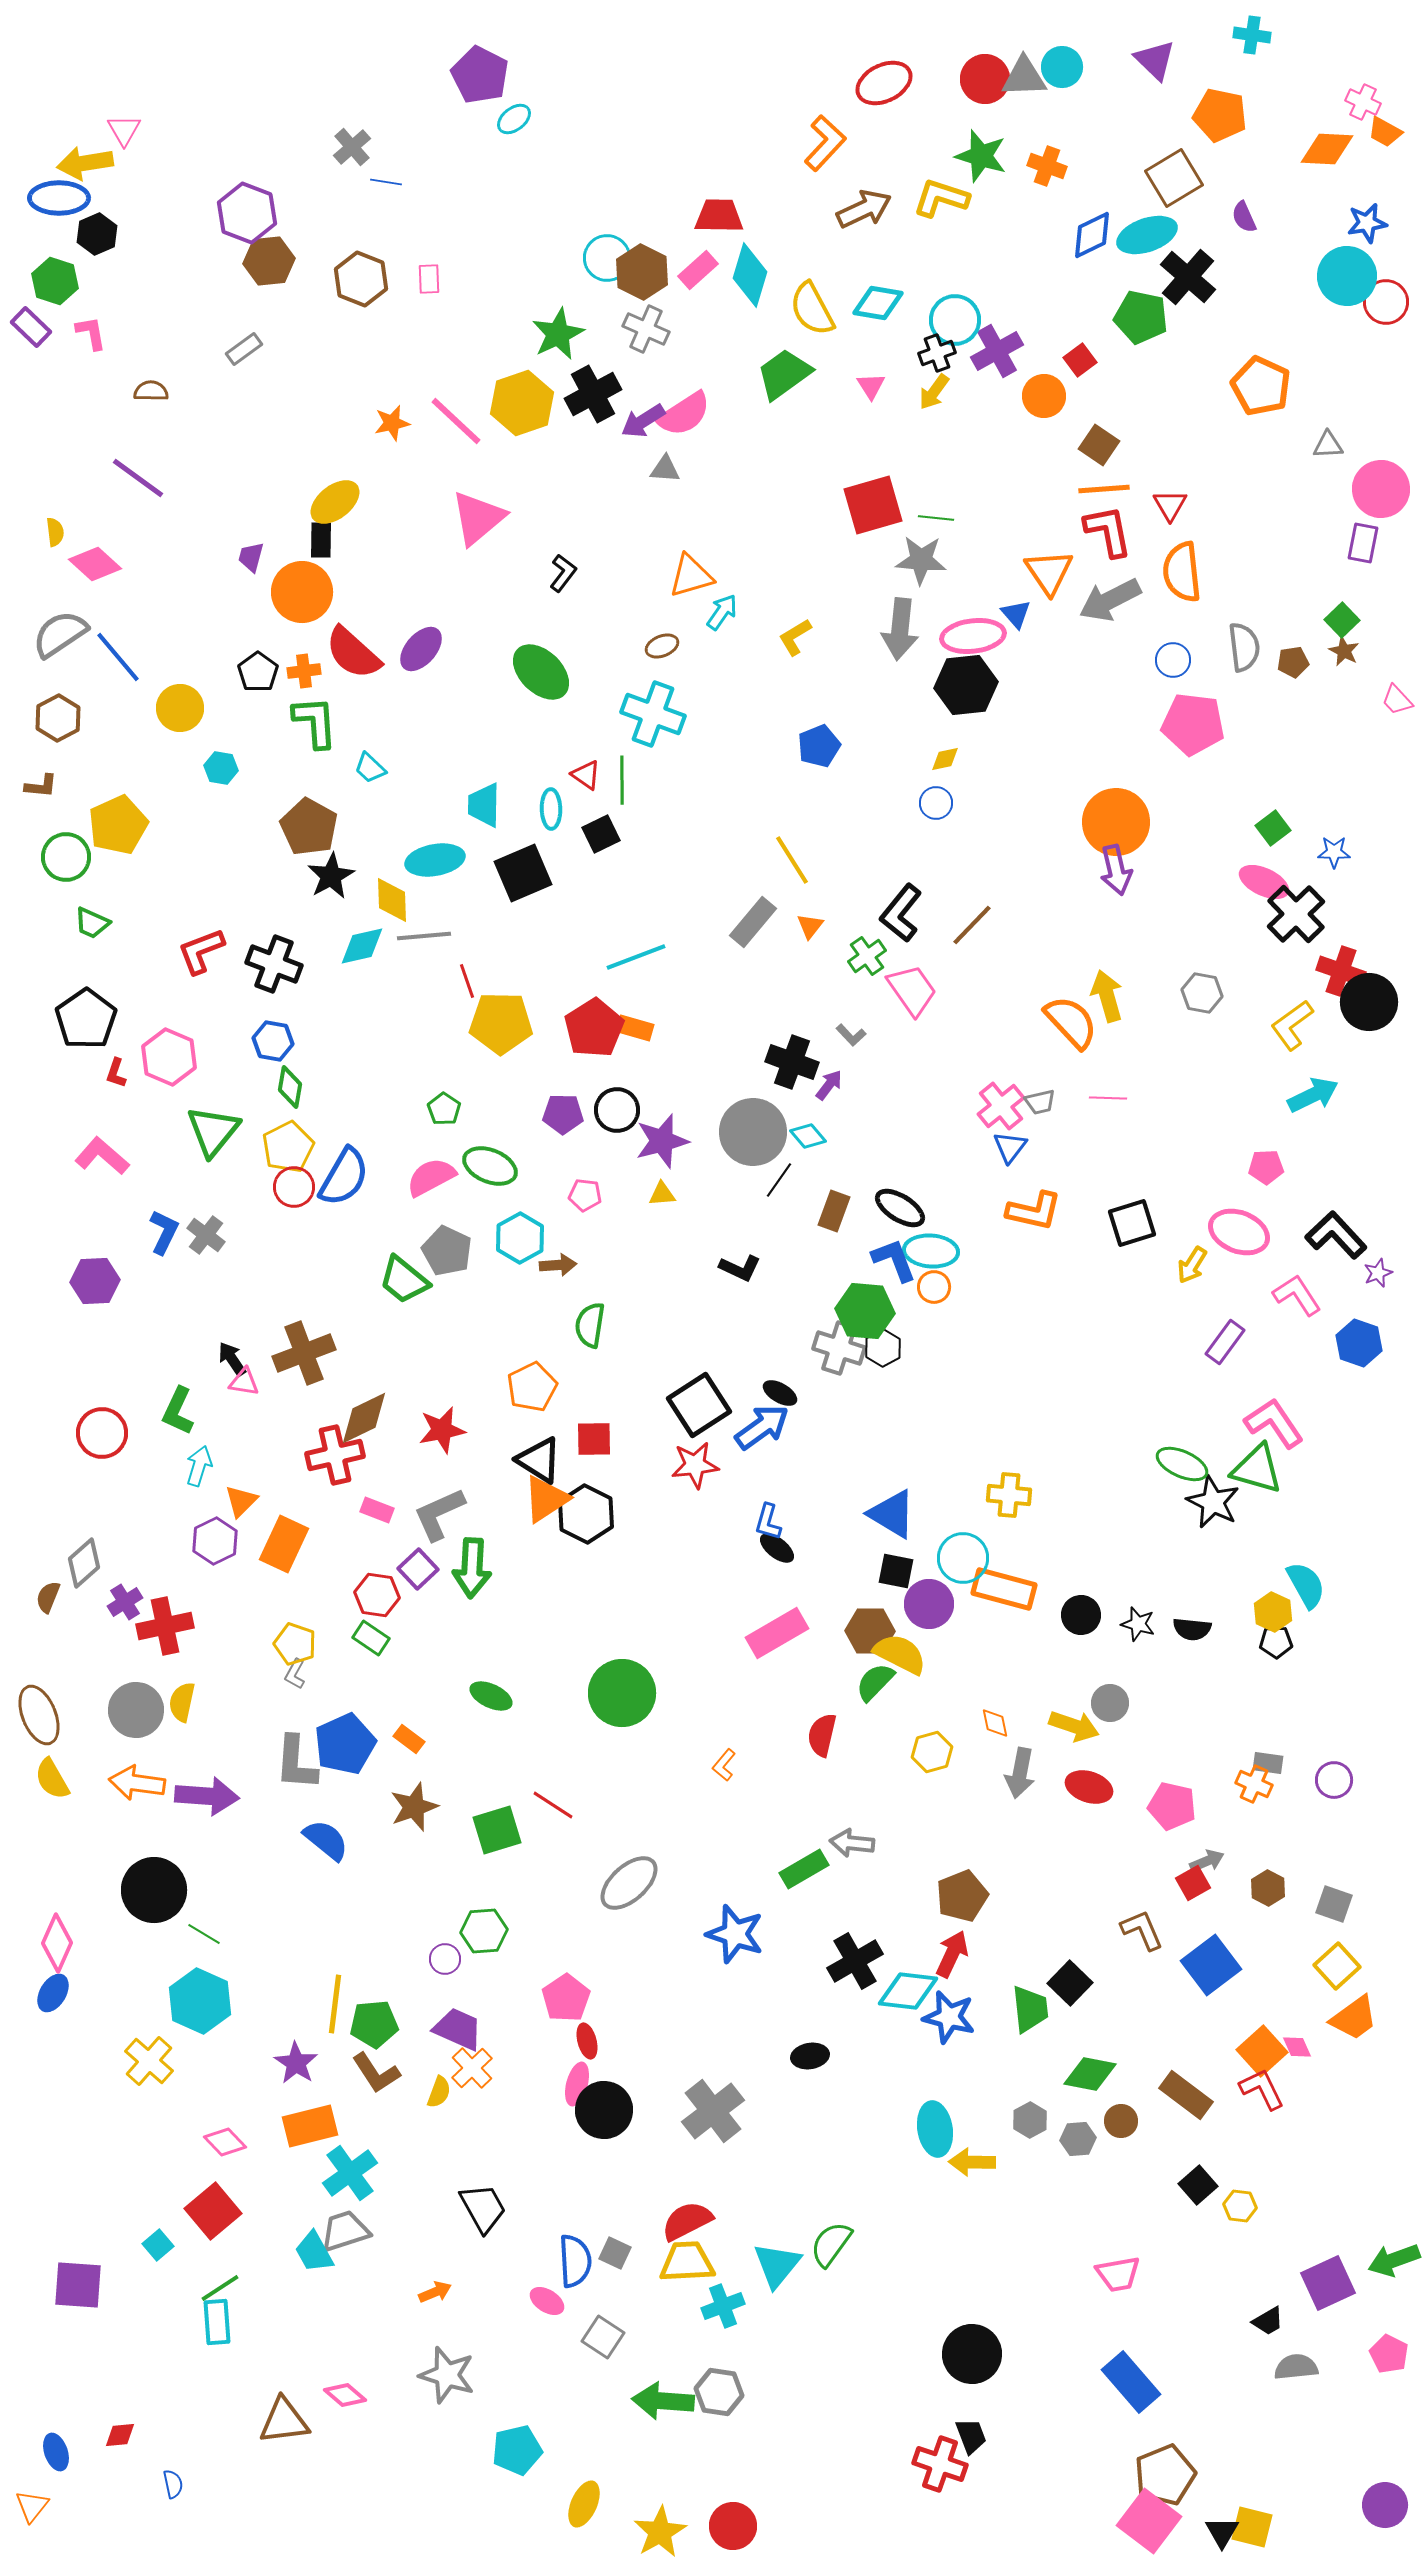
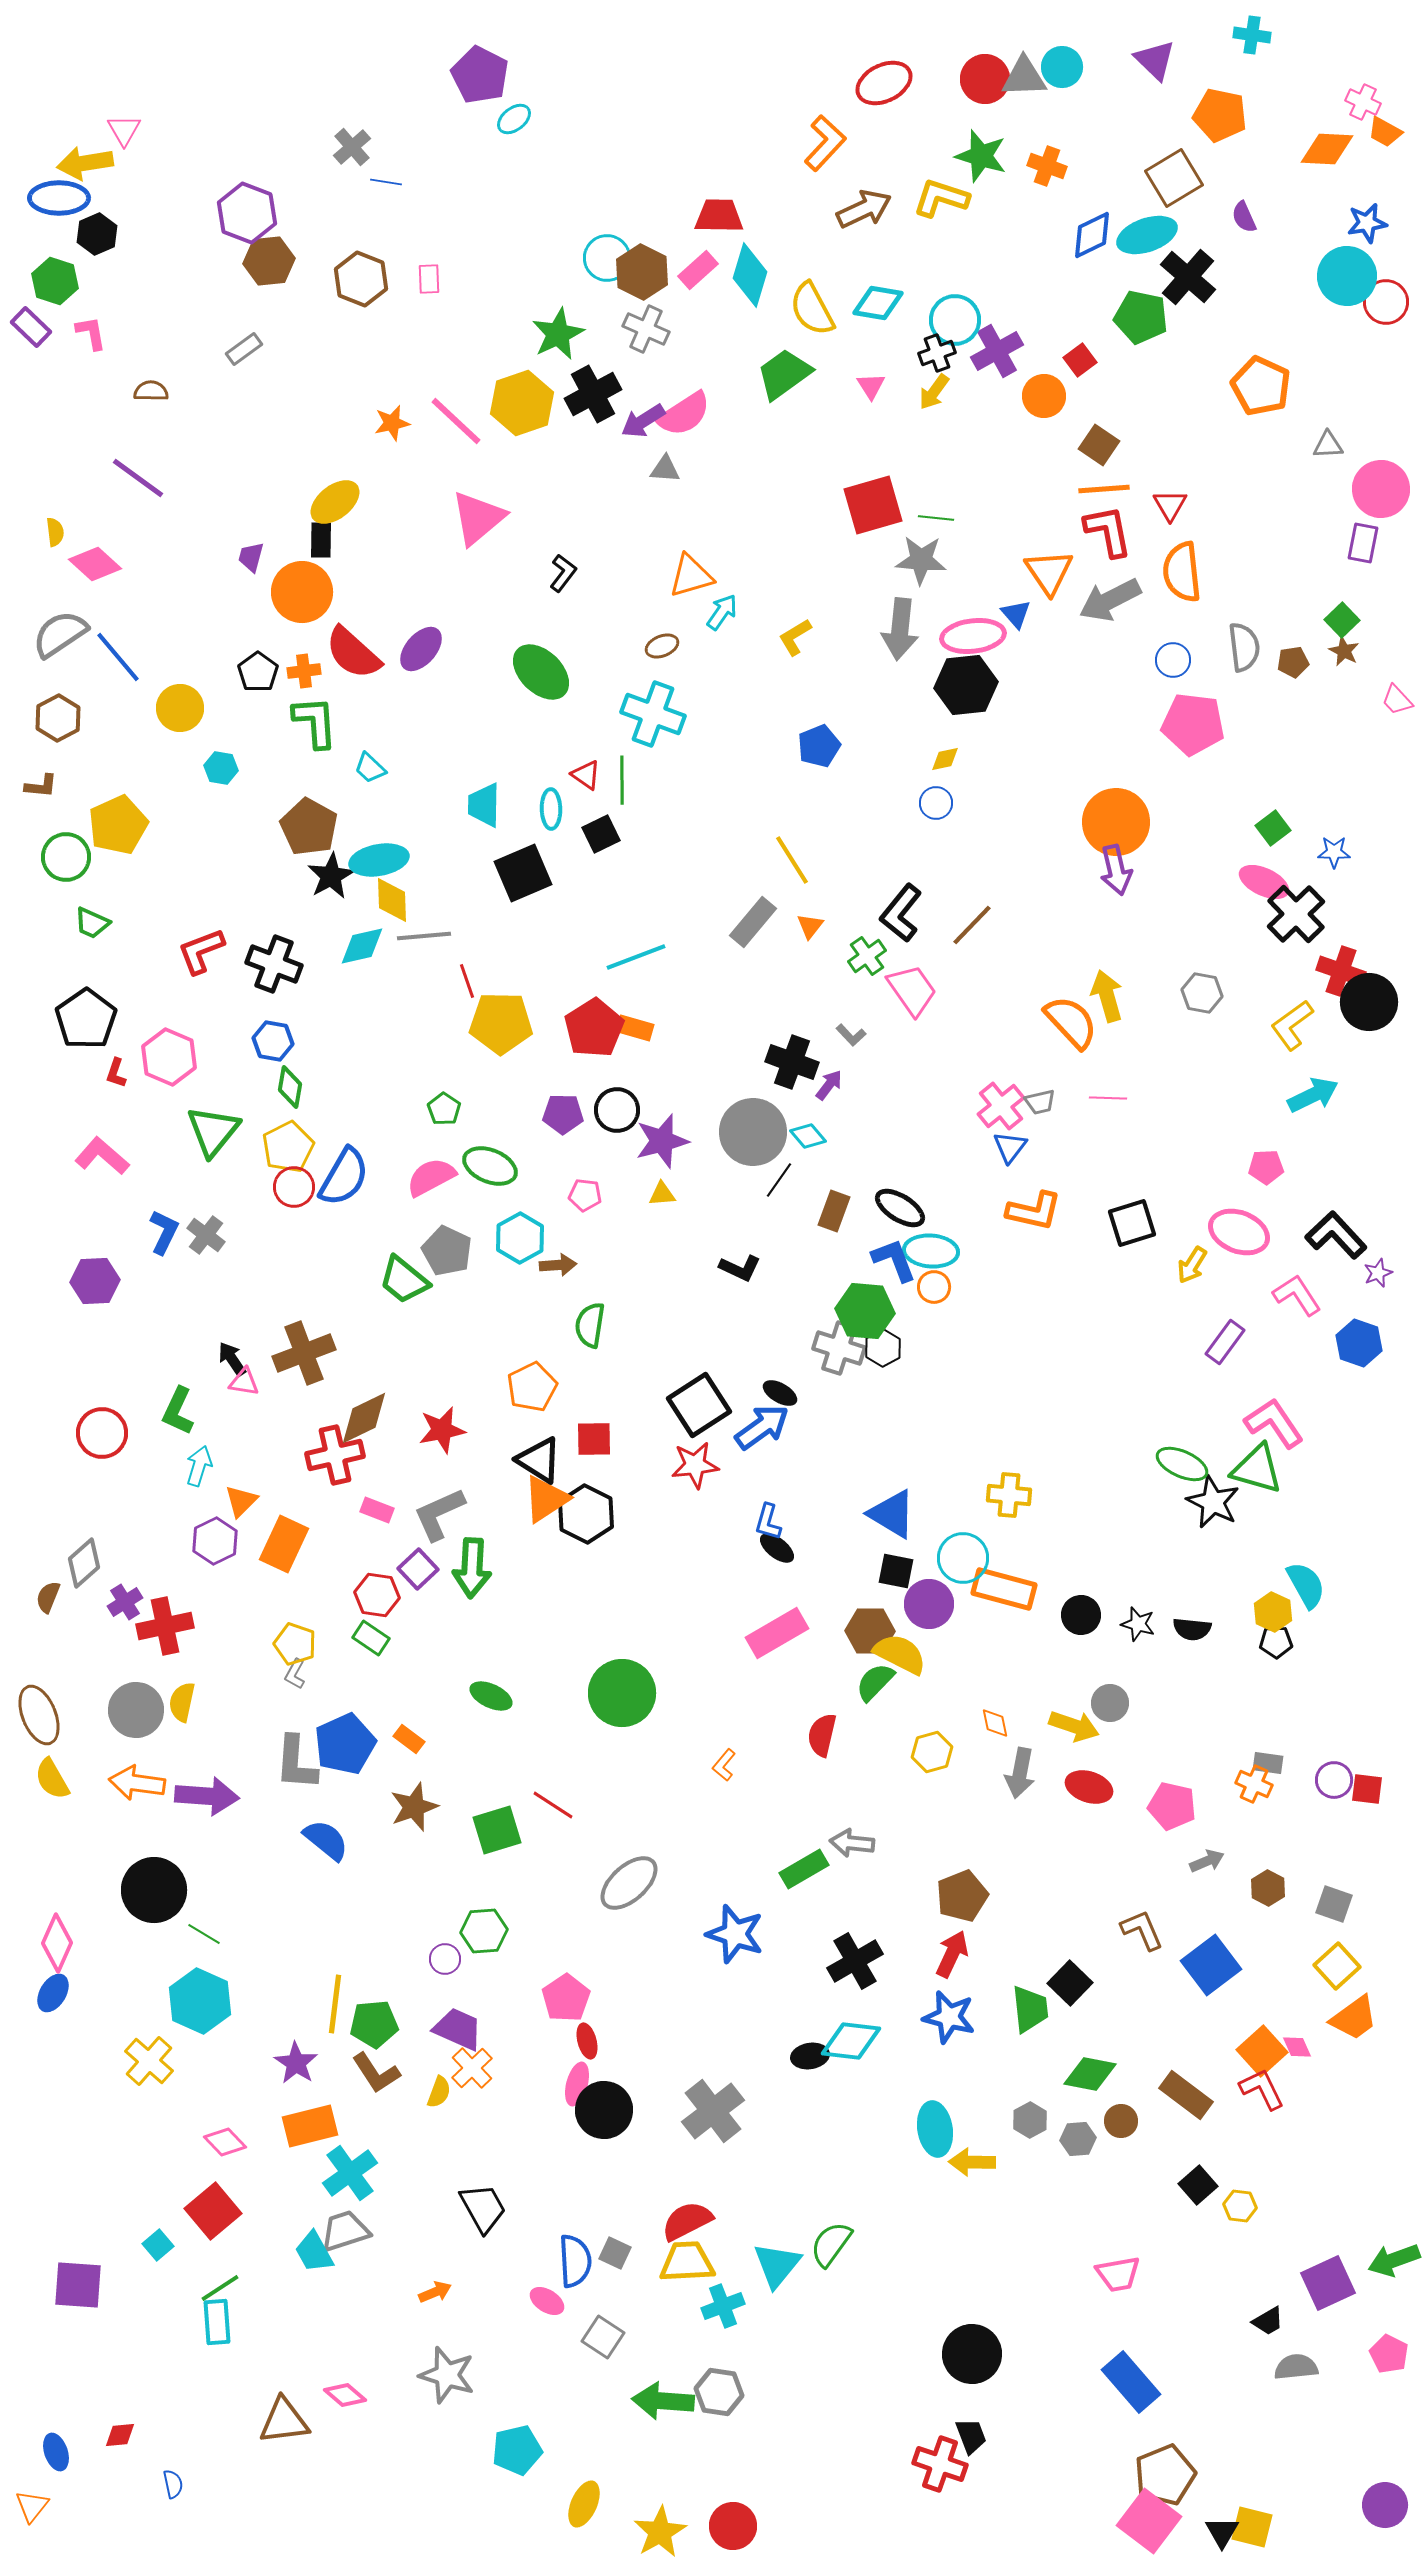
cyan ellipse at (435, 860): moved 56 px left
red square at (1193, 1883): moved 174 px right, 94 px up; rotated 36 degrees clockwise
cyan diamond at (908, 1991): moved 57 px left, 50 px down
